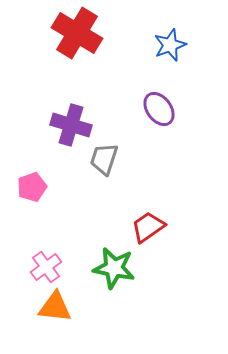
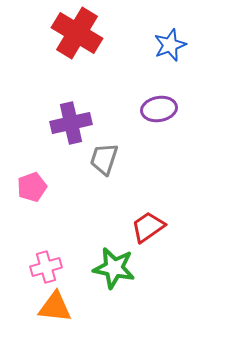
purple ellipse: rotated 64 degrees counterclockwise
purple cross: moved 2 px up; rotated 30 degrees counterclockwise
pink cross: rotated 20 degrees clockwise
